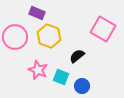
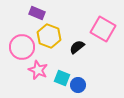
pink circle: moved 7 px right, 10 px down
black semicircle: moved 9 px up
cyan square: moved 1 px right, 1 px down
blue circle: moved 4 px left, 1 px up
